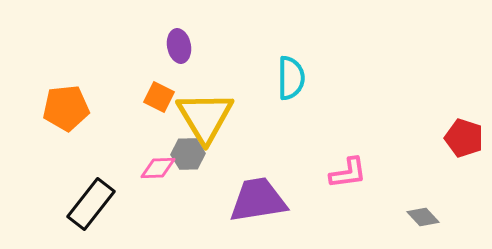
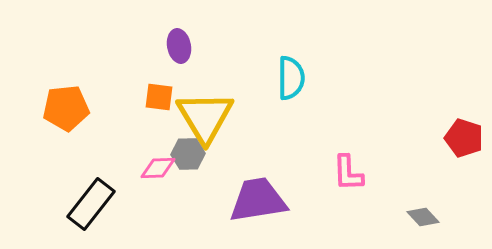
orange square: rotated 20 degrees counterclockwise
pink L-shape: rotated 96 degrees clockwise
